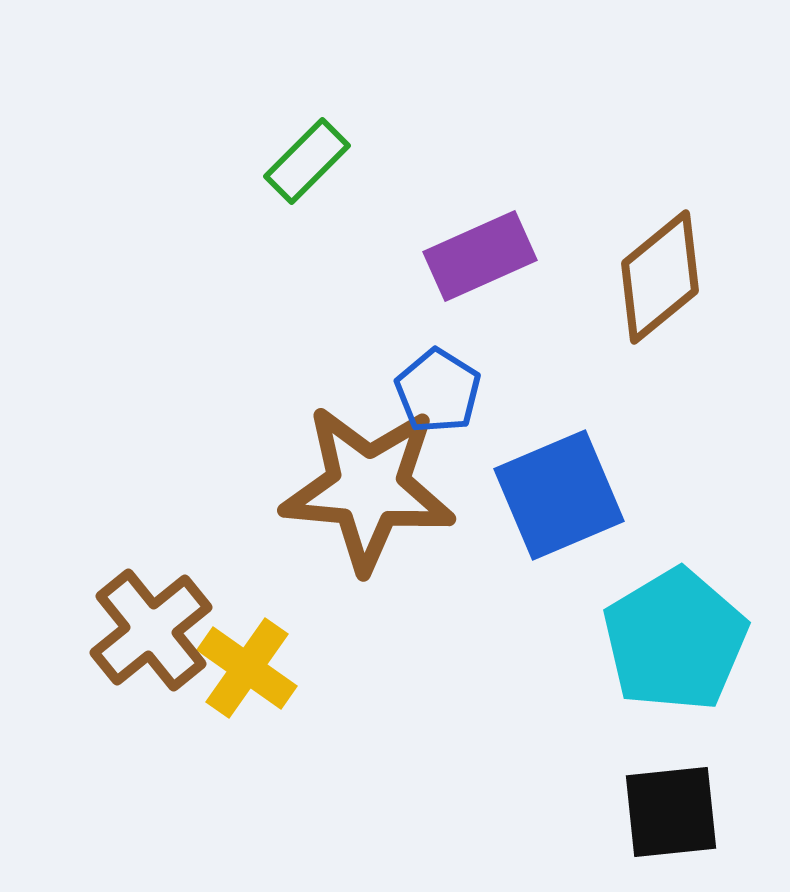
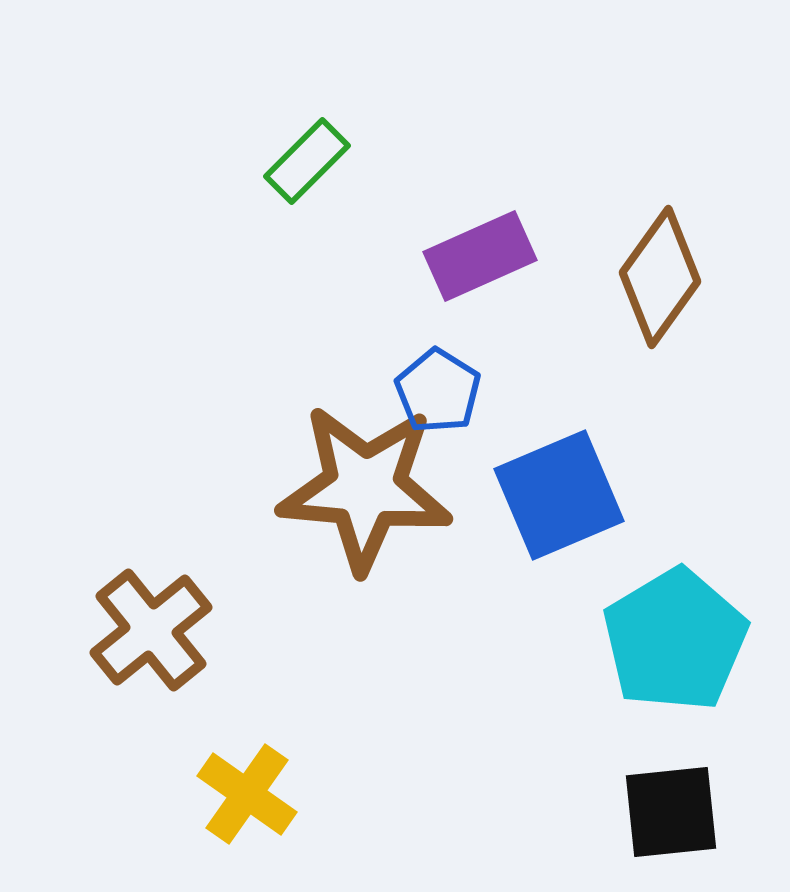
brown diamond: rotated 15 degrees counterclockwise
brown star: moved 3 px left
yellow cross: moved 126 px down
